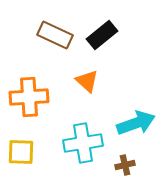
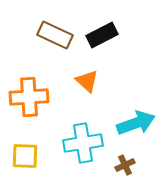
black rectangle: rotated 12 degrees clockwise
yellow square: moved 4 px right, 4 px down
brown cross: rotated 12 degrees counterclockwise
